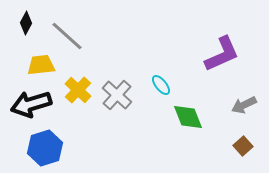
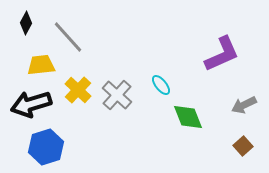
gray line: moved 1 px right, 1 px down; rotated 6 degrees clockwise
blue hexagon: moved 1 px right, 1 px up
